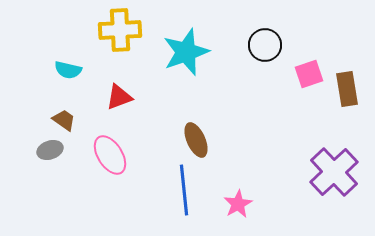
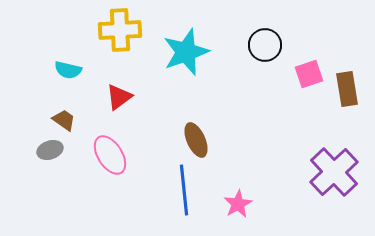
red triangle: rotated 16 degrees counterclockwise
